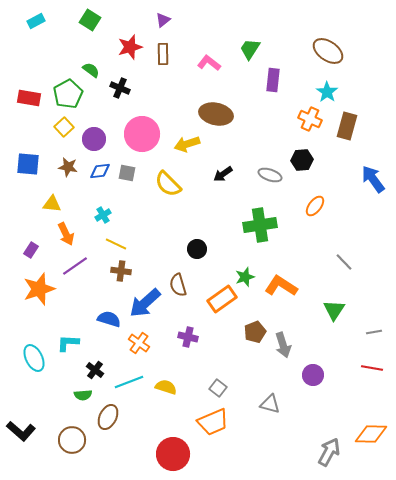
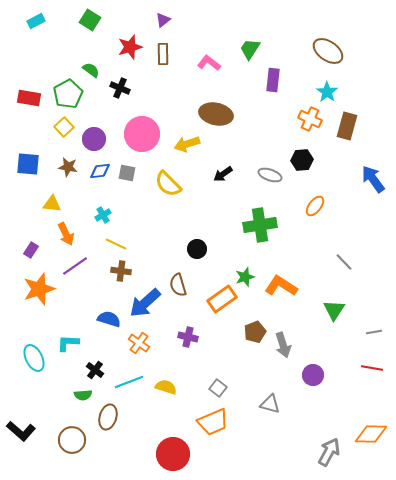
brown ellipse at (108, 417): rotated 10 degrees counterclockwise
